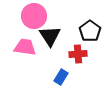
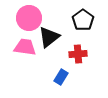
pink circle: moved 5 px left, 2 px down
black pentagon: moved 7 px left, 11 px up
black triangle: moved 1 px left, 1 px down; rotated 25 degrees clockwise
